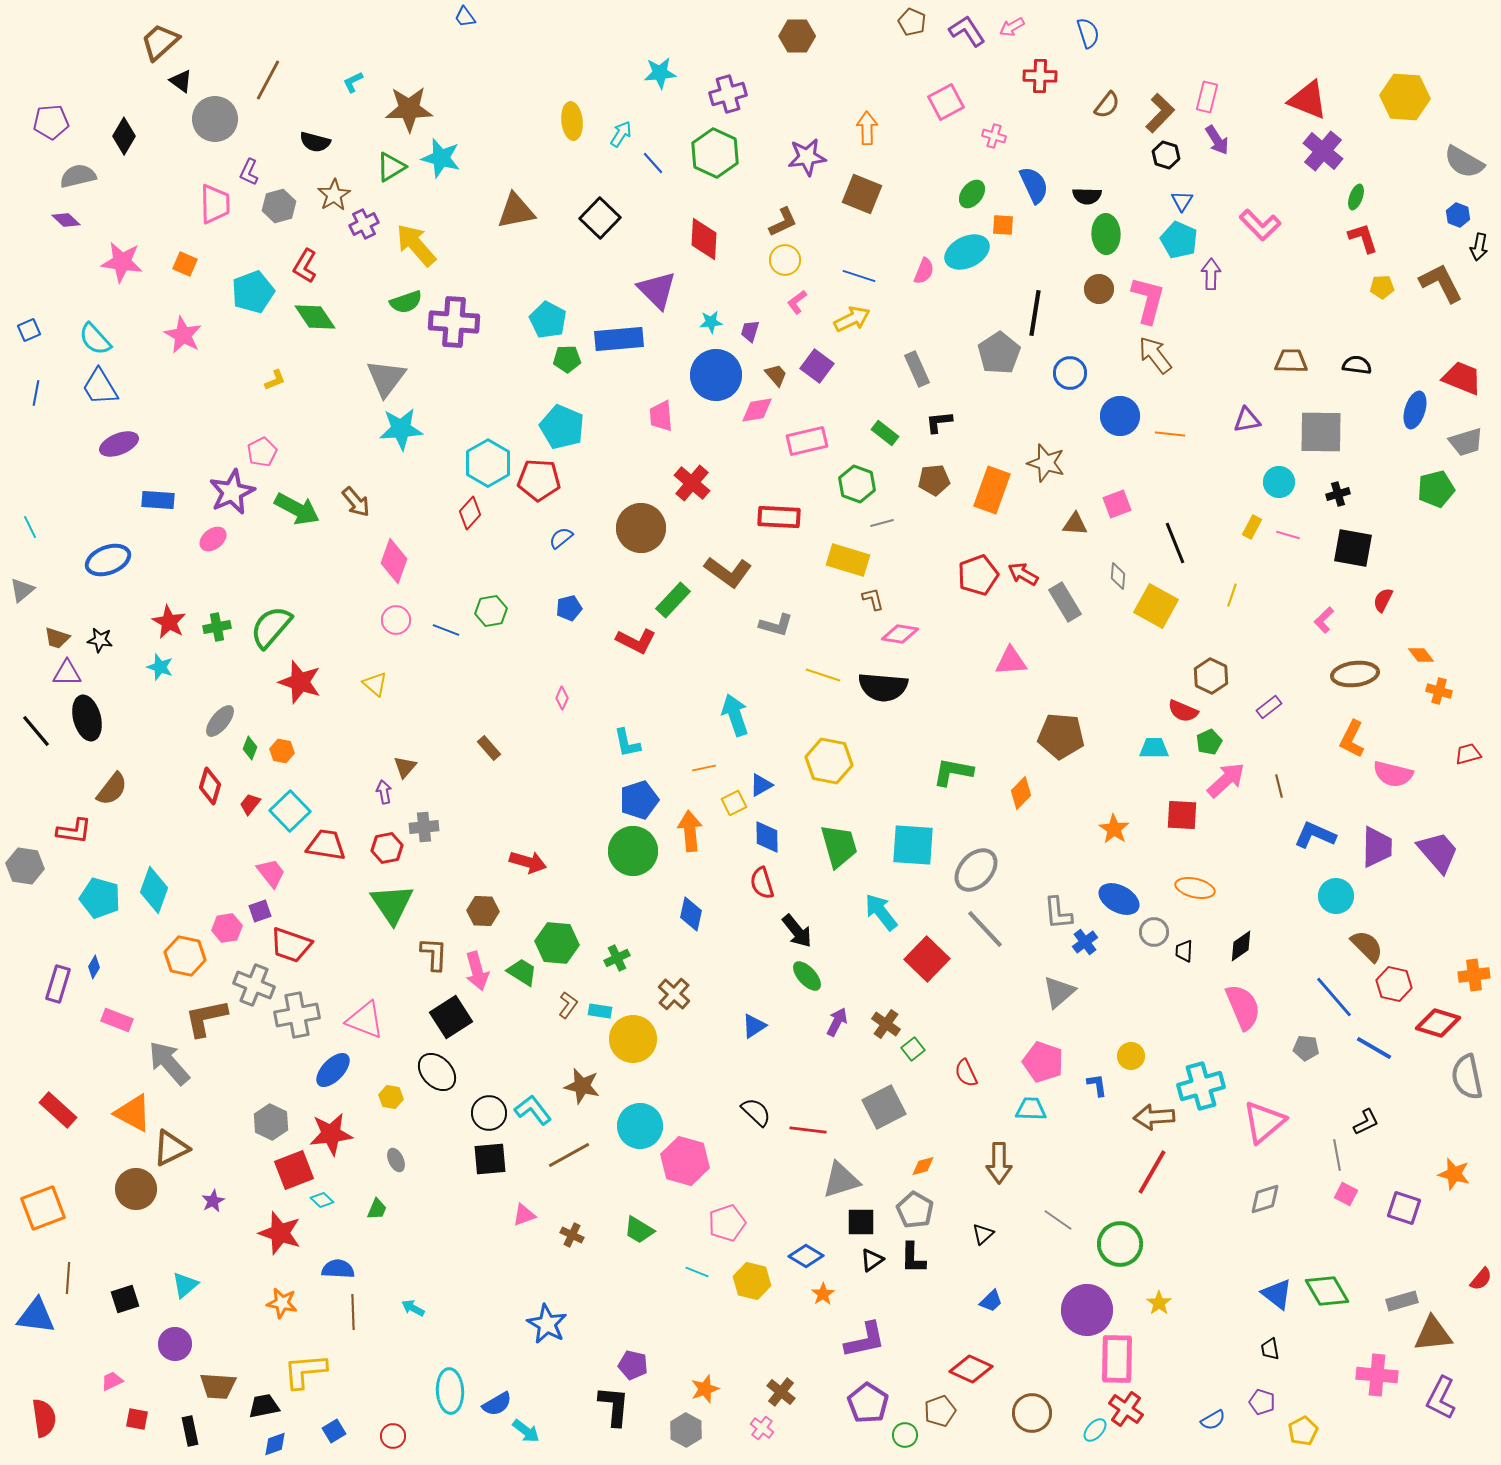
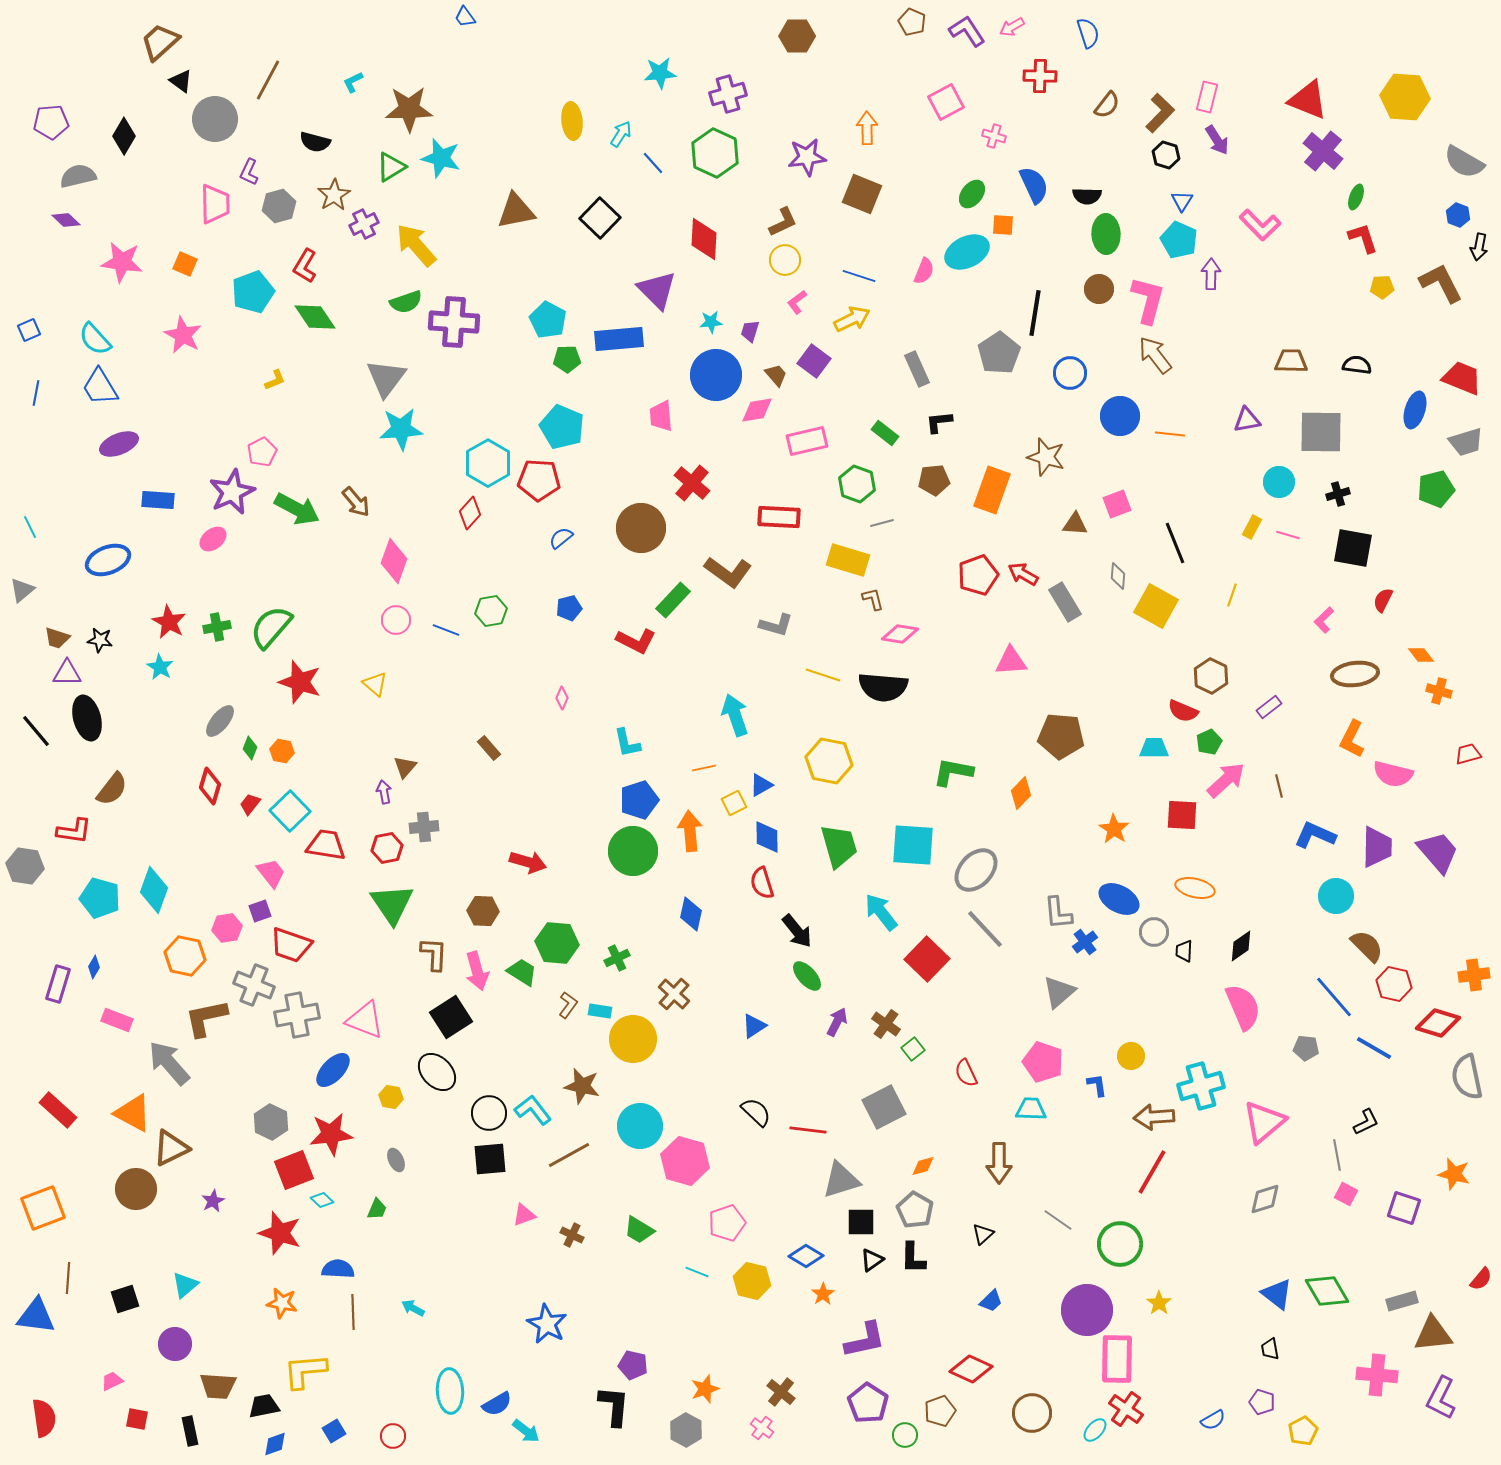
purple square at (817, 366): moved 3 px left, 5 px up
brown star at (1046, 463): moved 6 px up
cyan star at (160, 667): rotated 12 degrees clockwise
